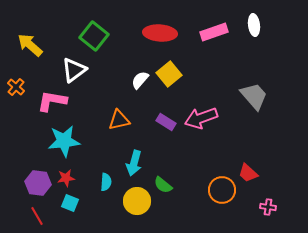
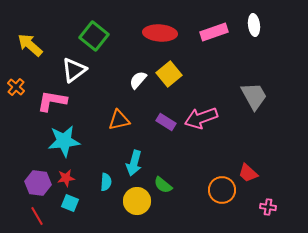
white semicircle: moved 2 px left
gray trapezoid: rotated 12 degrees clockwise
